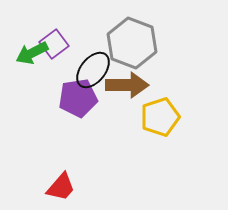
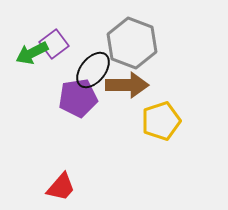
yellow pentagon: moved 1 px right, 4 px down
